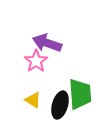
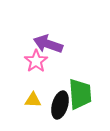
purple arrow: moved 1 px right, 1 px down
yellow triangle: rotated 30 degrees counterclockwise
